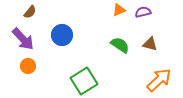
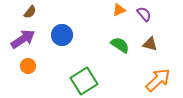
purple semicircle: moved 1 px right, 2 px down; rotated 63 degrees clockwise
purple arrow: rotated 80 degrees counterclockwise
orange arrow: moved 1 px left
